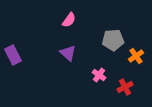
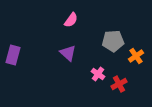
pink semicircle: moved 2 px right
gray pentagon: moved 1 px down
purple rectangle: rotated 42 degrees clockwise
pink cross: moved 1 px left, 1 px up
red cross: moved 6 px left, 3 px up
